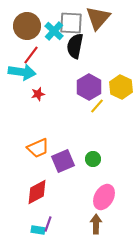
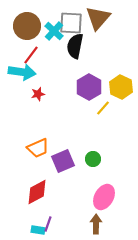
yellow line: moved 6 px right, 2 px down
